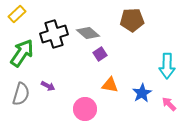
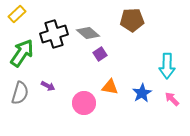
orange triangle: moved 2 px down
gray semicircle: moved 1 px left, 1 px up
pink arrow: moved 3 px right, 5 px up
pink circle: moved 1 px left, 6 px up
